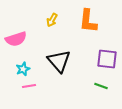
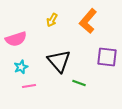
orange L-shape: rotated 35 degrees clockwise
purple square: moved 2 px up
cyan star: moved 2 px left, 2 px up
green line: moved 22 px left, 3 px up
